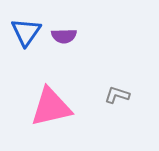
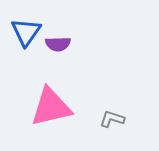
purple semicircle: moved 6 px left, 8 px down
gray L-shape: moved 5 px left, 24 px down
